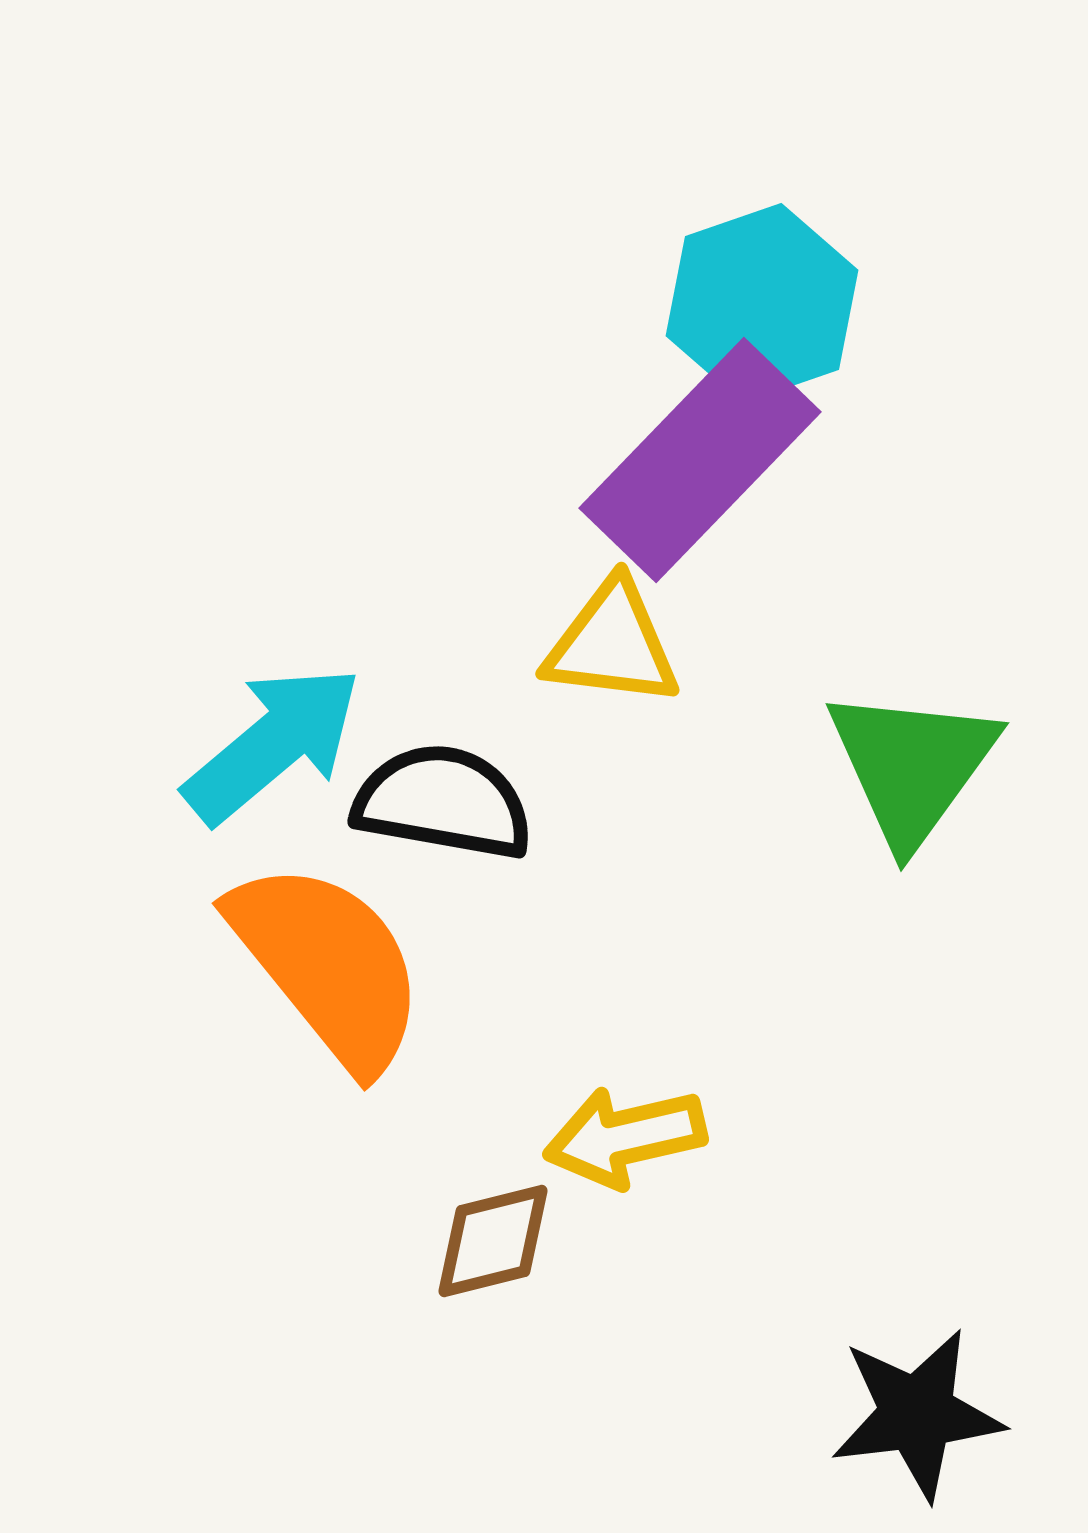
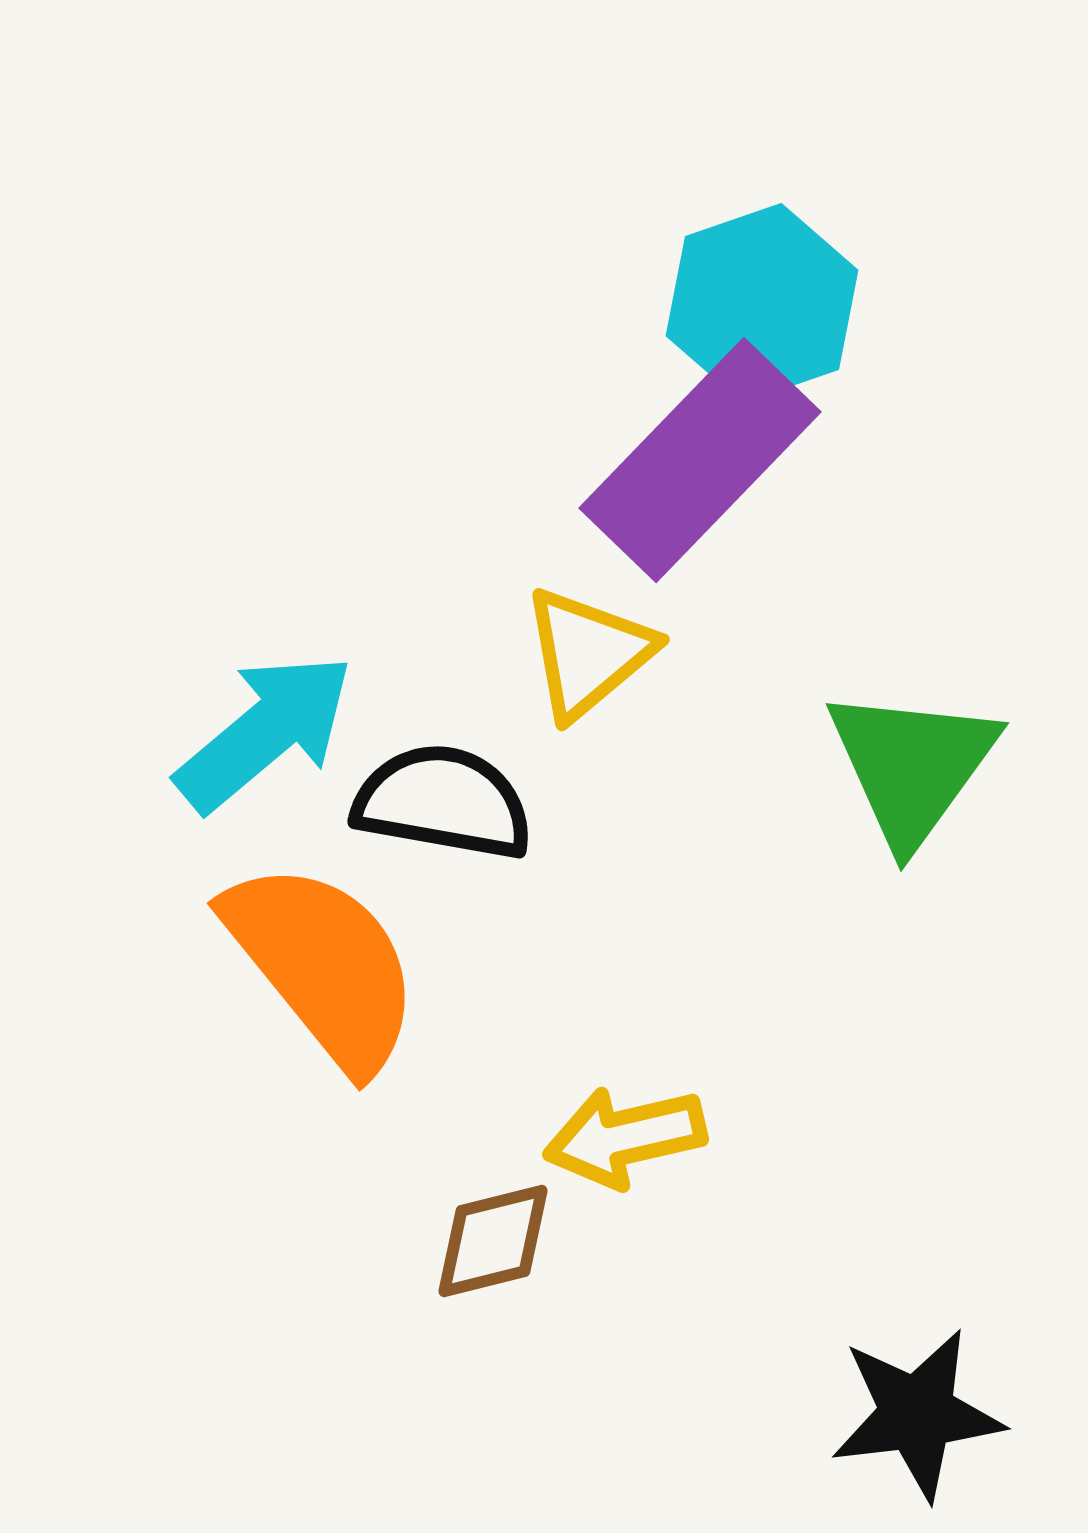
yellow triangle: moved 24 px left, 9 px down; rotated 47 degrees counterclockwise
cyan arrow: moved 8 px left, 12 px up
orange semicircle: moved 5 px left
